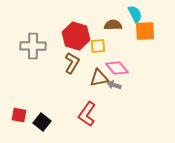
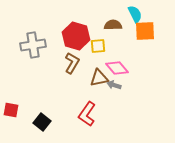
gray cross: moved 1 px up; rotated 10 degrees counterclockwise
red square: moved 8 px left, 5 px up
